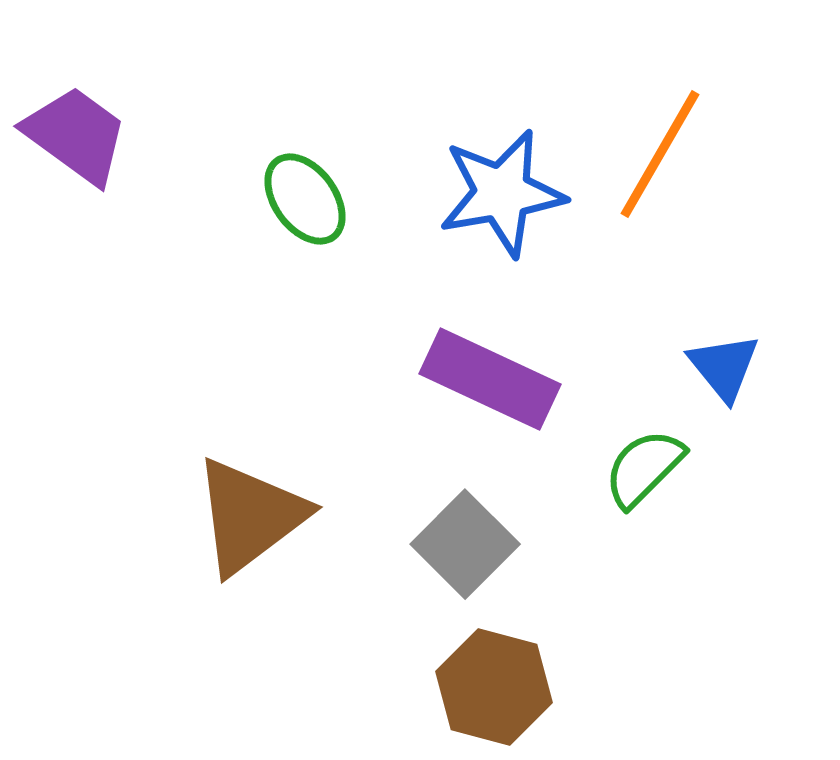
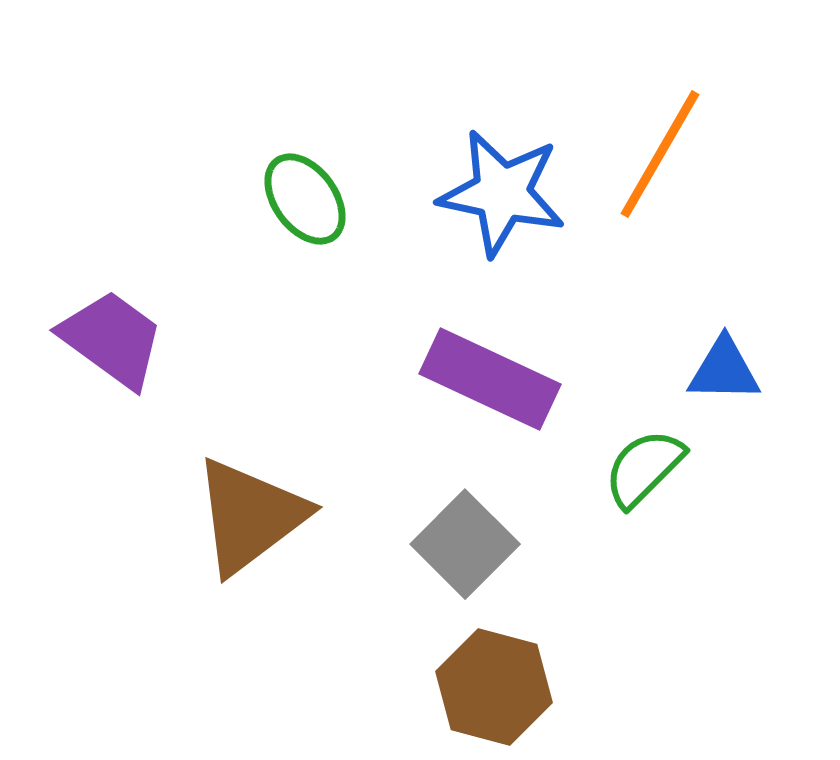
purple trapezoid: moved 36 px right, 204 px down
blue star: rotated 22 degrees clockwise
blue triangle: moved 3 px down; rotated 50 degrees counterclockwise
